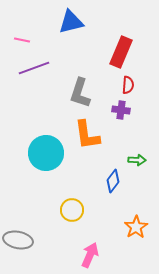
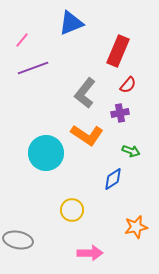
blue triangle: moved 1 px down; rotated 8 degrees counterclockwise
pink line: rotated 63 degrees counterclockwise
red rectangle: moved 3 px left, 1 px up
purple line: moved 1 px left
red semicircle: rotated 36 degrees clockwise
gray L-shape: moved 5 px right; rotated 20 degrees clockwise
purple cross: moved 1 px left, 3 px down; rotated 18 degrees counterclockwise
orange L-shape: rotated 48 degrees counterclockwise
green arrow: moved 6 px left, 9 px up; rotated 18 degrees clockwise
blue diamond: moved 2 px up; rotated 20 degrees clockwise
orange star: rotated 20 degrees clockwise
pink arrow: moved 2 px up; rotated 65 degrees clockwise
